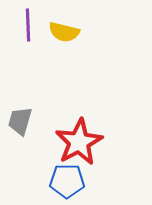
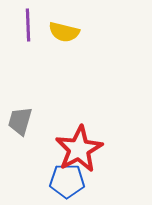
red star: moved 7 px down
